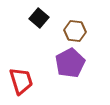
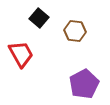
purple pentagon: moved 14 px right, 21 px down
red trapezoid: moved 27 px up; rotated 12 degrees counterclockwise
